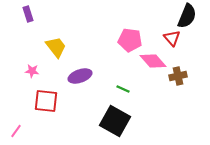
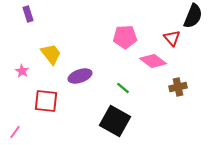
black semicircle: moved 6 px right
pink pentagon: moved 5 px left, 3 px up; rotated 10 degrees counterclockwise
yellow trapezoid: moved 5 px left, 7 px down
pink diamond: rotated 12 degrees counterclockwise
pink star: moved 10 px left; rotated 24 degrees clockwise
brown cross: moved 11 px down
green line: moved 1 px up; rotated 16 degrees clockwise
pink line: moved 1 px left, 1 px down
